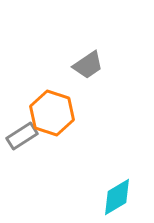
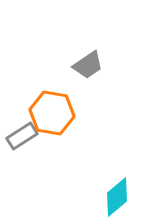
orange hexagon: rotated 9 degrees counterclockwise
cyan diamond: rotated 9 degrees counterclockwise
